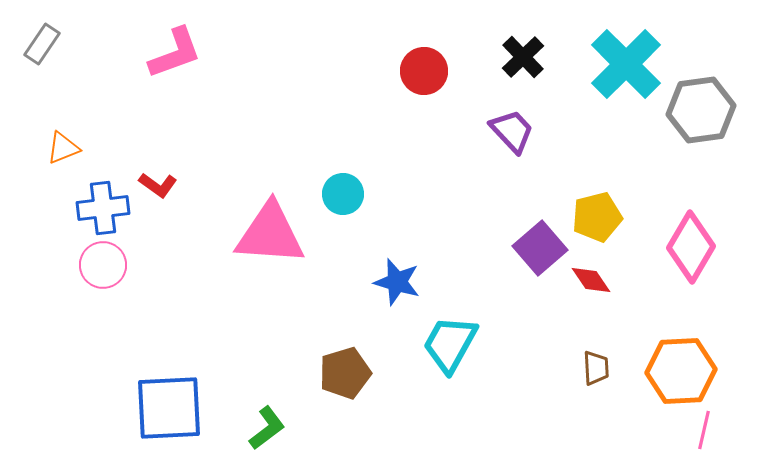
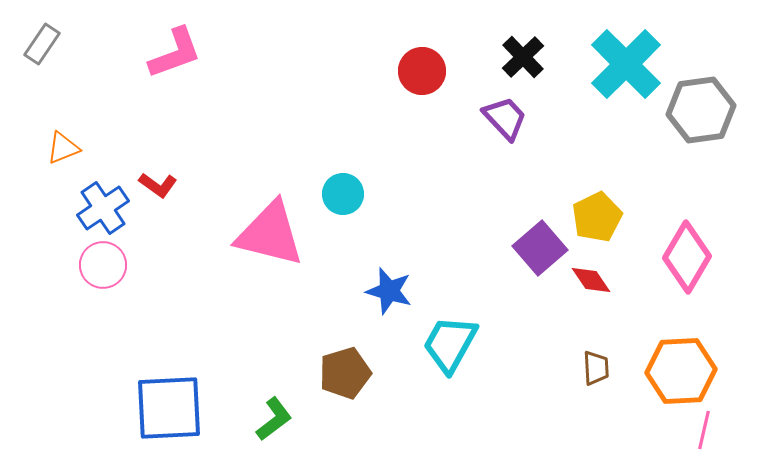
red circle: moved 2 px left
purple trapezoid: moved 7 px left, 13 px up
blue cross: rotated 27 degrees counterclockwise
yellow pentagon: rotated 12 degrees counterclockwise
pink triangle: rotated 10 degrees clockwise
pink diamond: moved 4 px left, 10 px down
blue star: moved 8 px left, 9 px down
green L-shape: moved 7 px right, 9 px up
